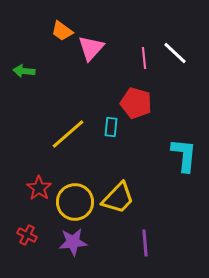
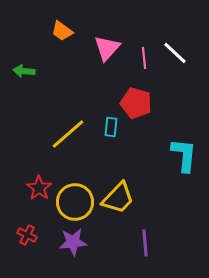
pink triangle: moved 16 px right
